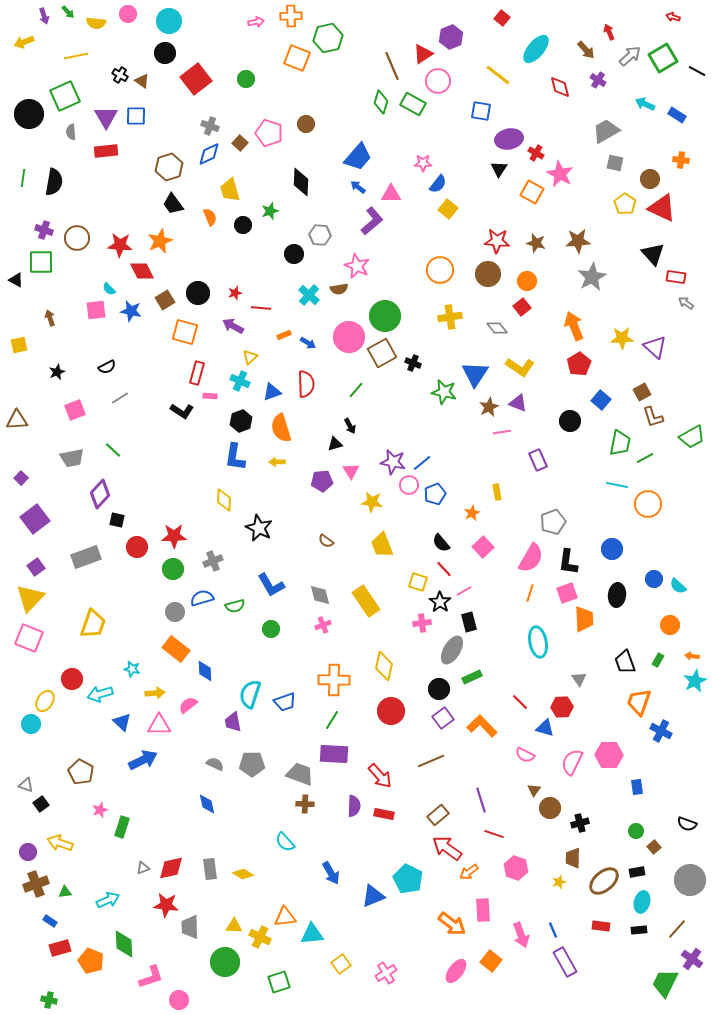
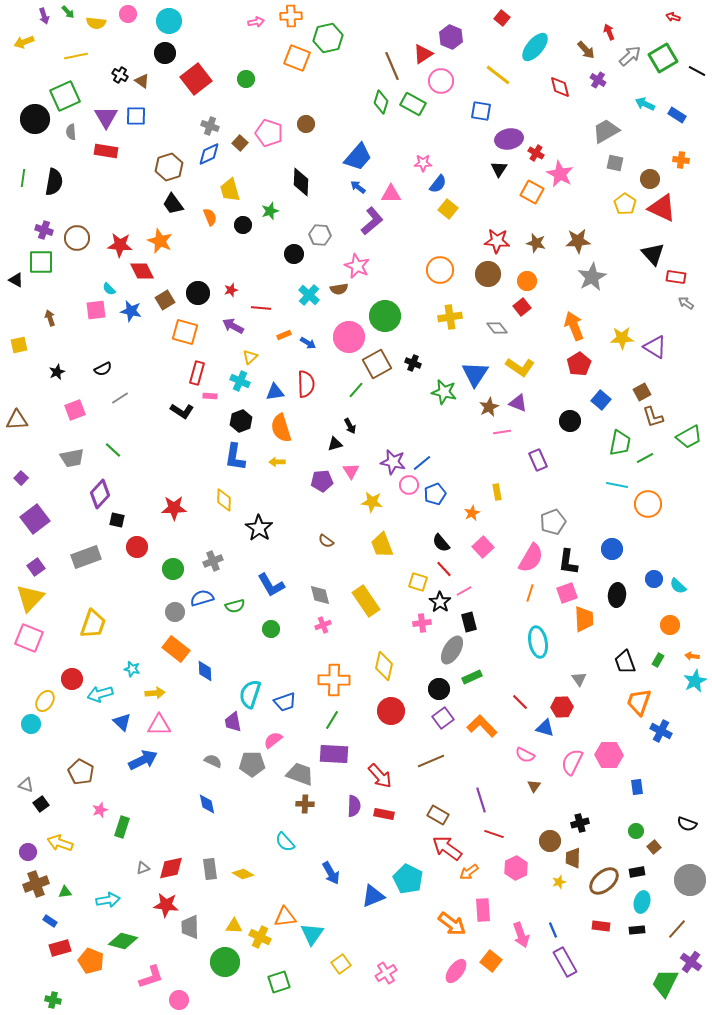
purple hexagon at (451, 37): rotated 15 degrees counterclockwise
cyan ellipse at (536, 49): moved 1 px left, 2 px up
pink circle at (438, 81): moved 3 px right
black circle at (29, 114): moved 6 px right, 5 px down
red rectangle at (106, 151): rotated 15 degrees clockwise
orange star at (160, 241): rotated 25 degrees counterclockwise
red star at (235, 293): moved 4 px left, 3 px up
purple triangle at (655, 347): rotated 10 degrees counterclockwise
brown square at (382, 353): moved 5 px left, 11 px down
black semicircle at (107, 367): moved 4 px left, 2 px down
blue triangle at (272, 392): moved 3 px right; rotated 12 degrees clockwise
green trapezoid at (692, 437): moved 3 px left
black star at (259, 528): rotated 8 degrees clockwise
red star at (174, 536): moved 28 px up
pink semicircle at (188, 705): moved 85 px right, 35 px down
gray semicircle at (215, 764): moved 2 px left, 3 px up
brown triangle at (534, 790): moved 4 px up
brown circle at (550, 808): moved 33 px down
brown rectangle at (438, 815): rotated 70 degrees clockwise
pink hexagon at (516, 868): rotated 15 degrees clockwise
cyan arrow at (108, 900): rotated 15 degrees clockwise
black rectangle at (639, 930): moved 2 px left
cyan triangle at (312, 934): rotated 50 degrees counterclockwise
green diamond at (124, 944): moved 1 px left, 3 px up; rotated 72 degrees counterclockwise
purple cross at (692, 959): moved 1 px left, 3 px down
green cross at (49, 1000): moved 4 px right
